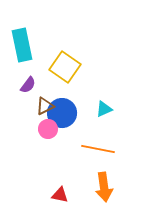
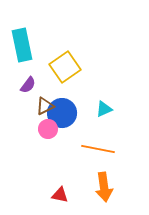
yellow square: rotated 20 degrees clockwise
